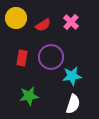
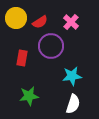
red semicircle: moved 3 px left, 3 px up
purple circle: moved 11 px up
